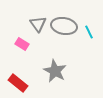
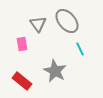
gray ellipse: moved 3 px right, 5 px up; rotated 40 degrees clockwise
cyan line: moved 9 px left, 17 px down
pink rectangle: rotated 48 degrees clockwise
red rectangle: moved 4 px right, 2 px up
